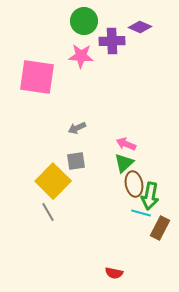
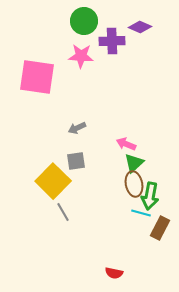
green triangle: moved 10 px right
gray line: moved 15 px right
